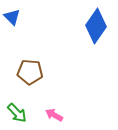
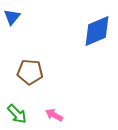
blue triangle: rotated 24 degrees clockwise
blue diamond: moved 1 px right, 5 px down; rotated 32 degrees clockwise
green arrow: moved 1 px down
